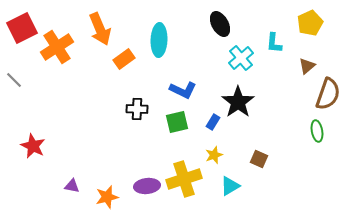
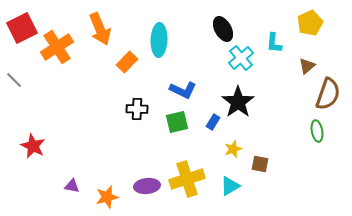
black ellipse: moved 3 px right, 5 px down
orange rectangle: moved 3 px right, 3 px down; rotated 10 degrees counterclockwise
yellow star: moved 19 px right, 6 px up
brown square: moved 1 px right, 5 px down; rotated 12 degrees counterclockwise
yellow cross: moved 3 px right
